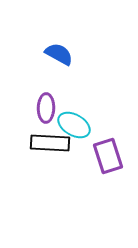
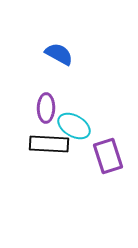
cyan ellipse: moved 1 px down
black rectangle: moved 1 px left, 1 px down
